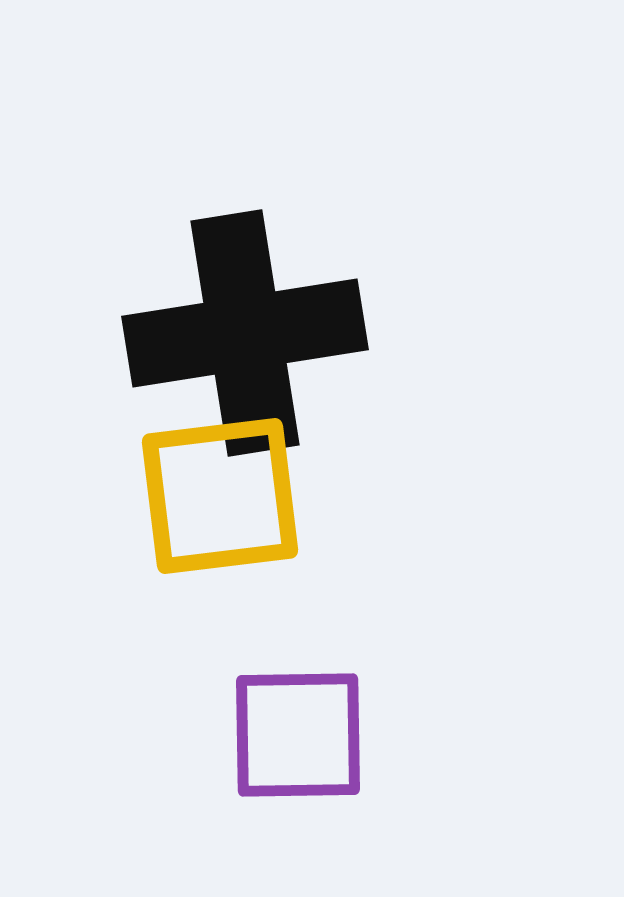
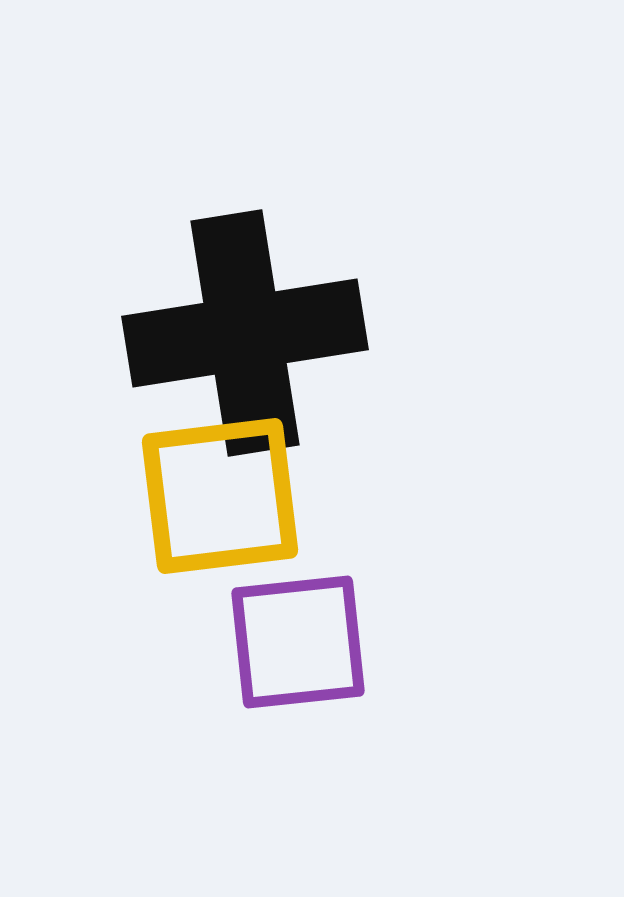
purple square: moved 93 px up; rotated 5 degrees counterclockwise
